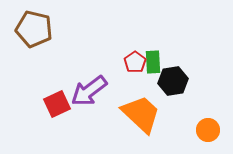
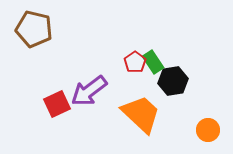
green rectangle: rotated 30 degrees counterclockwise
